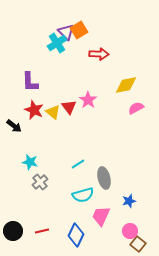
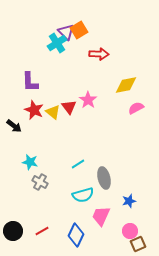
gray cross: rotated 21 degrees counterclockwise
red line: rotated 16 degrees counterclockwise
brown square: rotated 28 degrees clockwise
